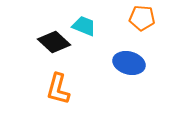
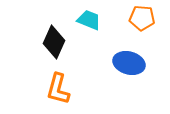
cyan trapezoid: moved 5 px right, 6 px up
black diamond: rotated 72 degrees clockwise
